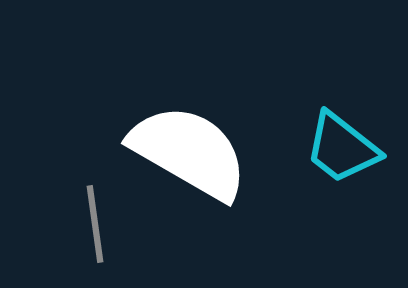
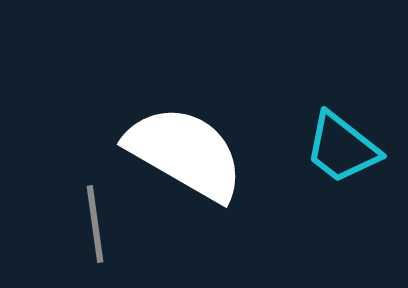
white semicircle: moved 4 px left, 1 px down
